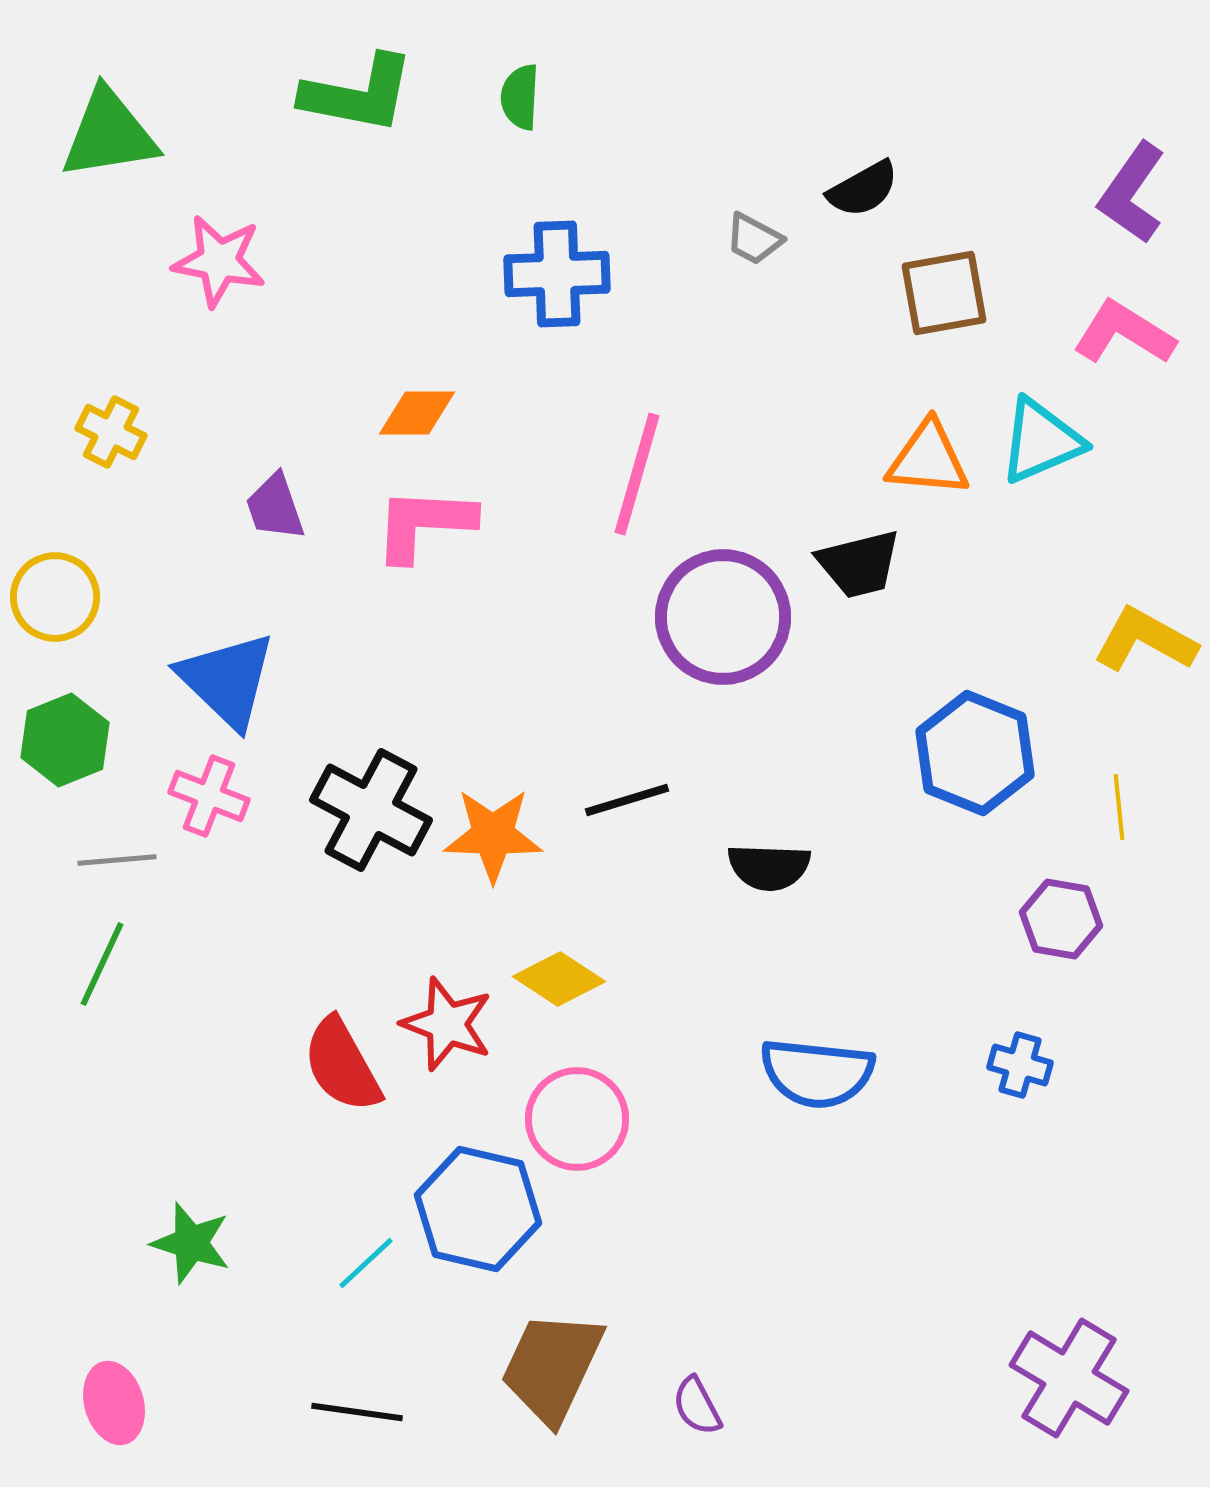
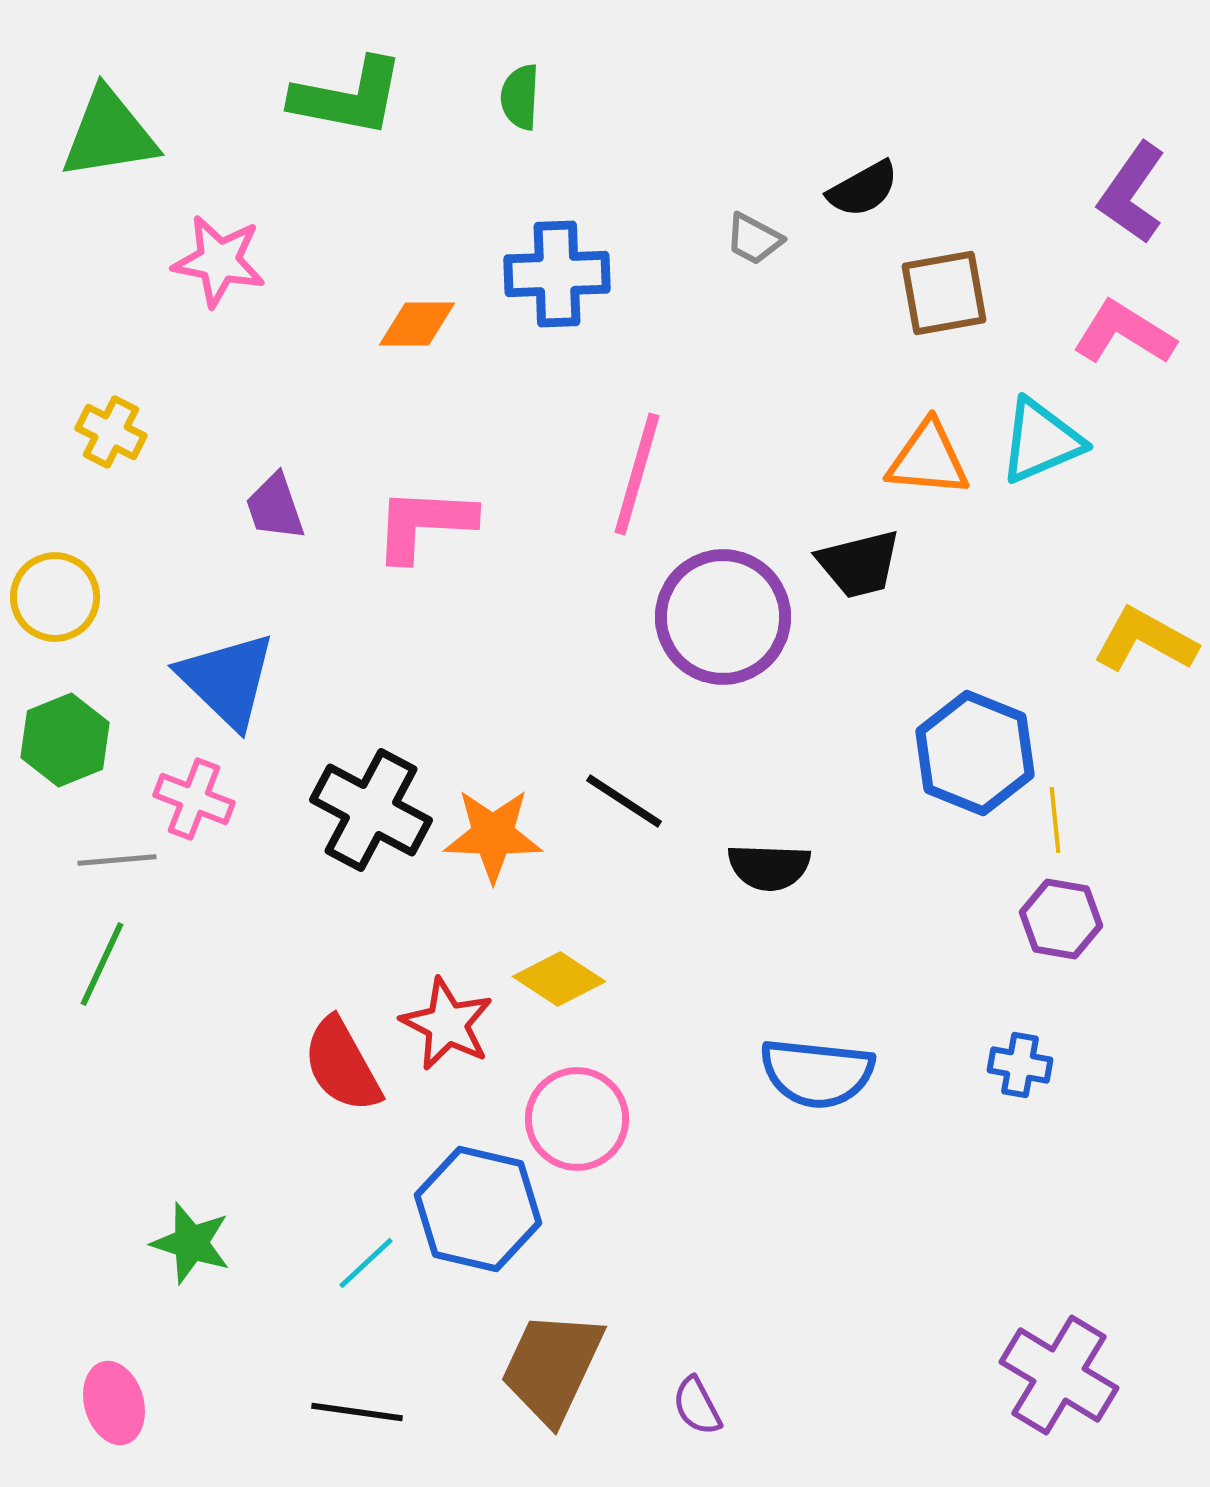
green L-shape at (358, 94): moved 10 px left, 3 px down
orange diamond at (417, 413): moved 89 px up
pink cross at (209, 796): moved 15 px left, 3 px down
black line at (627, 800): moved 3 px left, 1 px down; rotated 50 degrees clockwise
yellow line at (1119, 807): moved 64 px left, 13 px down
red star at (447, 1024): rotated 6 degrees clockwise
blue cross at (1020, 1065): rotated 6 degrees counterclockwise
purple cross at (1069, 1378): moved 10 px left, 3 px up
